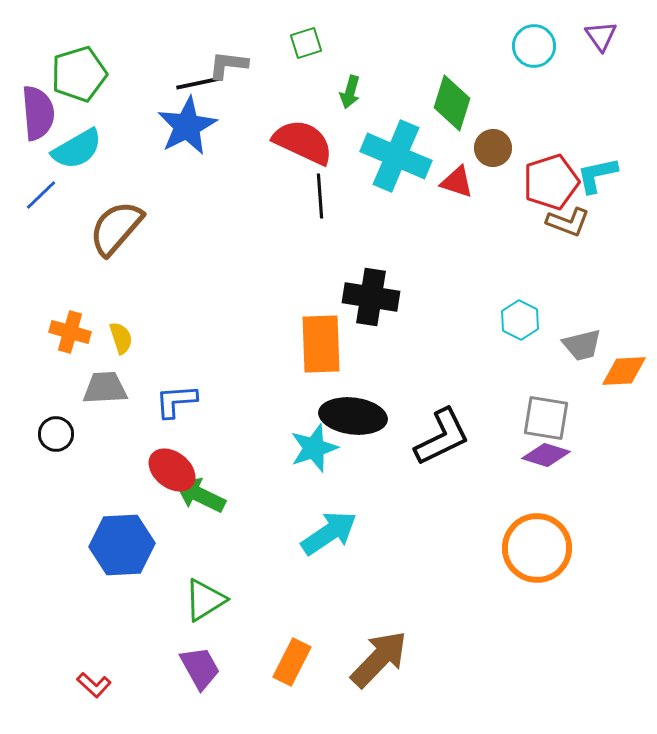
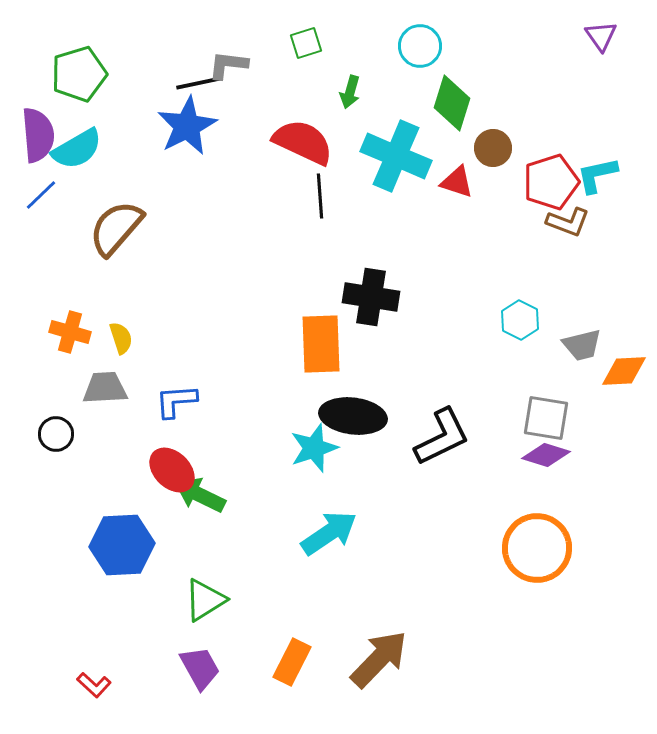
cyan circle at (534, 46): moved 114 px left
purple semicircle at (38, 113): moved 22 px down
red ellipse at (172, 470): rotated 6 degrees clockwise
